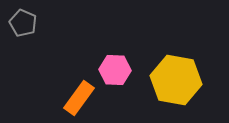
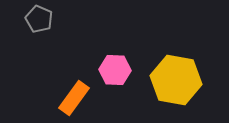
gray pentagon: moved 16 px right, 4 px up
orange rectangle: moved 5 px left
